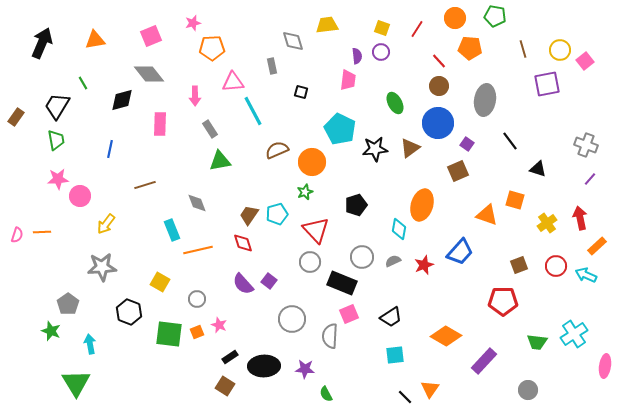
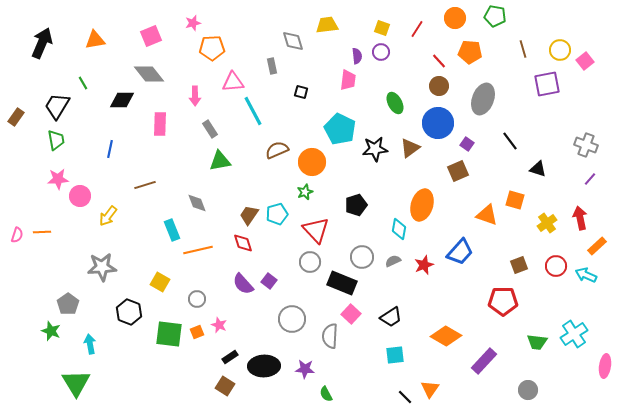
orange pentagon at (470, 48): moved 4 px down
black diamond at (122, 100): rotated 15 degrees clockwise
gray ellipse at (485, 100): moved 2 px left, 1 px up; rotated 12 degrees clockwise
yellow arrow at (106, 224): moved 2 px right, 8 px up
pink square at (349, 314): moved 2 px right; rotated 24 degrees counterclockwise
